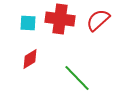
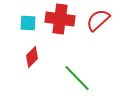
red diamond: moved 2 px right, 2 px up; rotated 15 degrees counterclockwise
